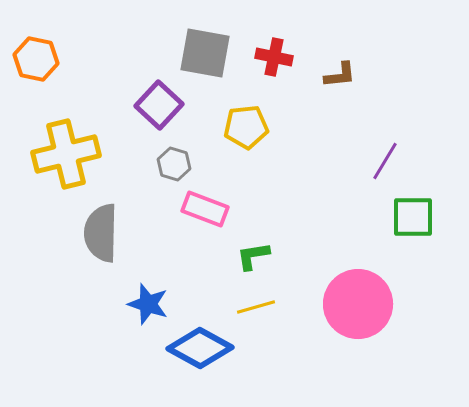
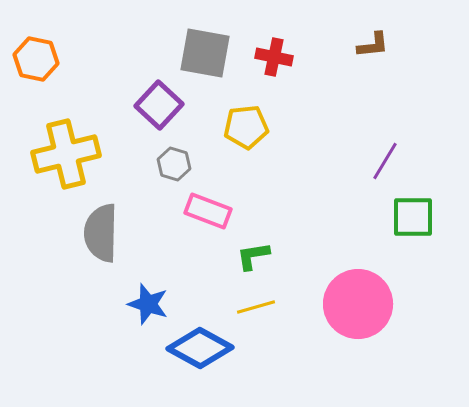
brown L-shape: moved 33 px right, 30 px up
pink rectangle: moved 3 px right, 2 px down
